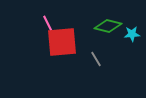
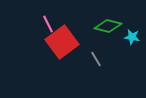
cyan star: moved 3 px down; rotated 14 degrees clockwise
red square: rotated 32 degrees counterclockwise
